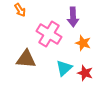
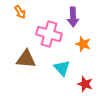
orange arrow: moved 2 px down
pink cross: rotated 15 degrees counterclockwise
orange star: moved 1 px down
cyan triangle: moved 2 px left; rotated 30 degrees counterclockwise
red star: moved 11 px down
